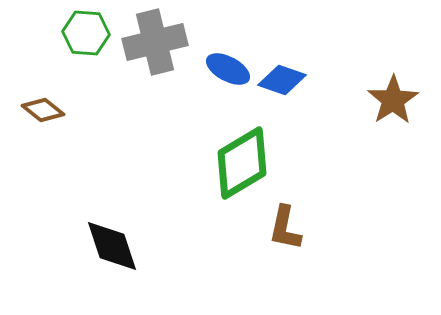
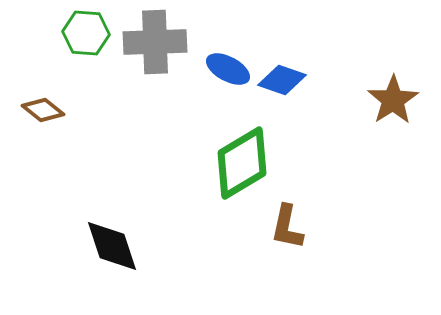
gray cross: rotated 12 degrees clockwise
brown L-shape: moved 2 px right, 1 px up
